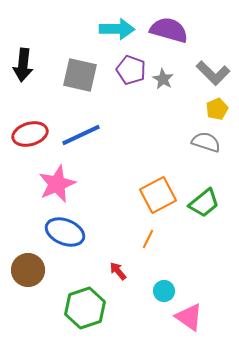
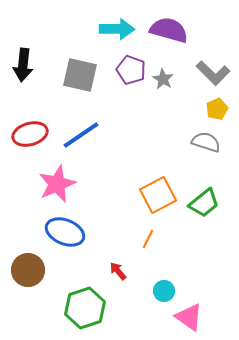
blue line: rotated 9 degrees counterclockwise
